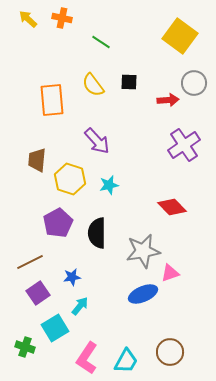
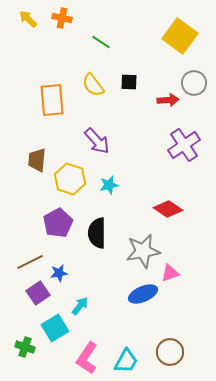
red diamond: moved 4 px left, 2 px down; rotated 12 degrees counterclockwise
blue star: moved 13 px left, 4 px up
